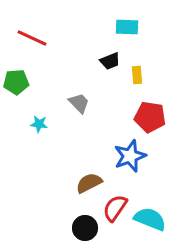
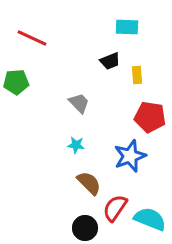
cyan star: moved 37 px right, 21 px down
brown semicircle: rotated 72 degrees clockwise
